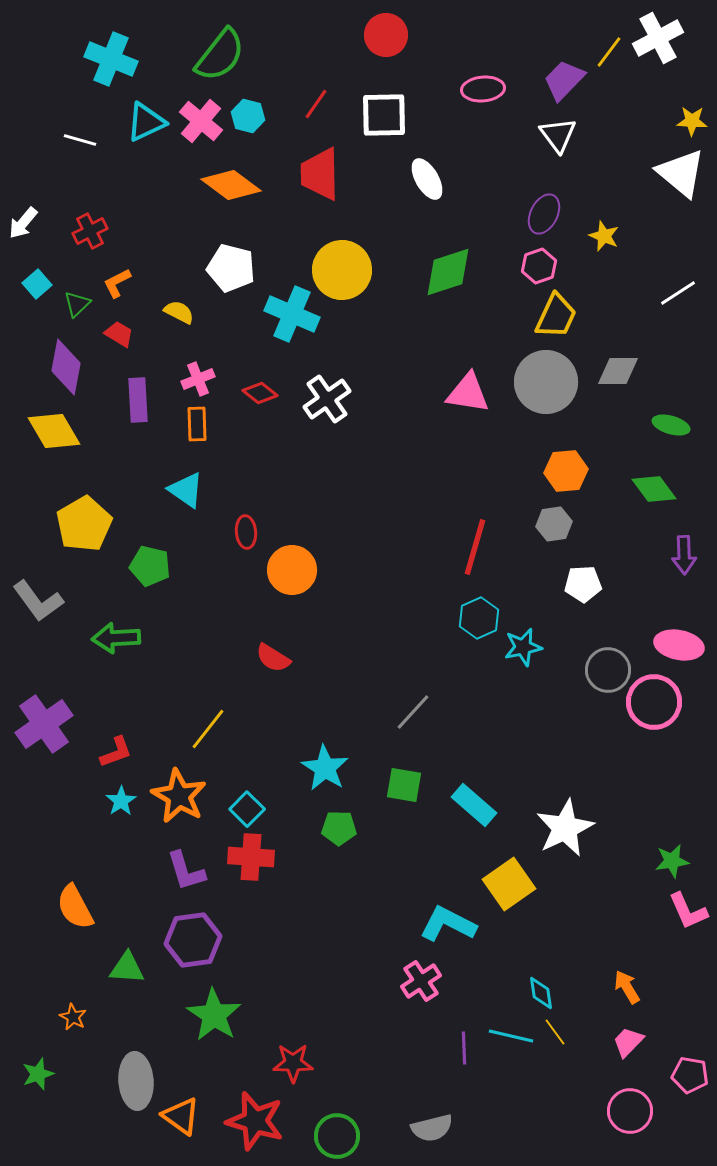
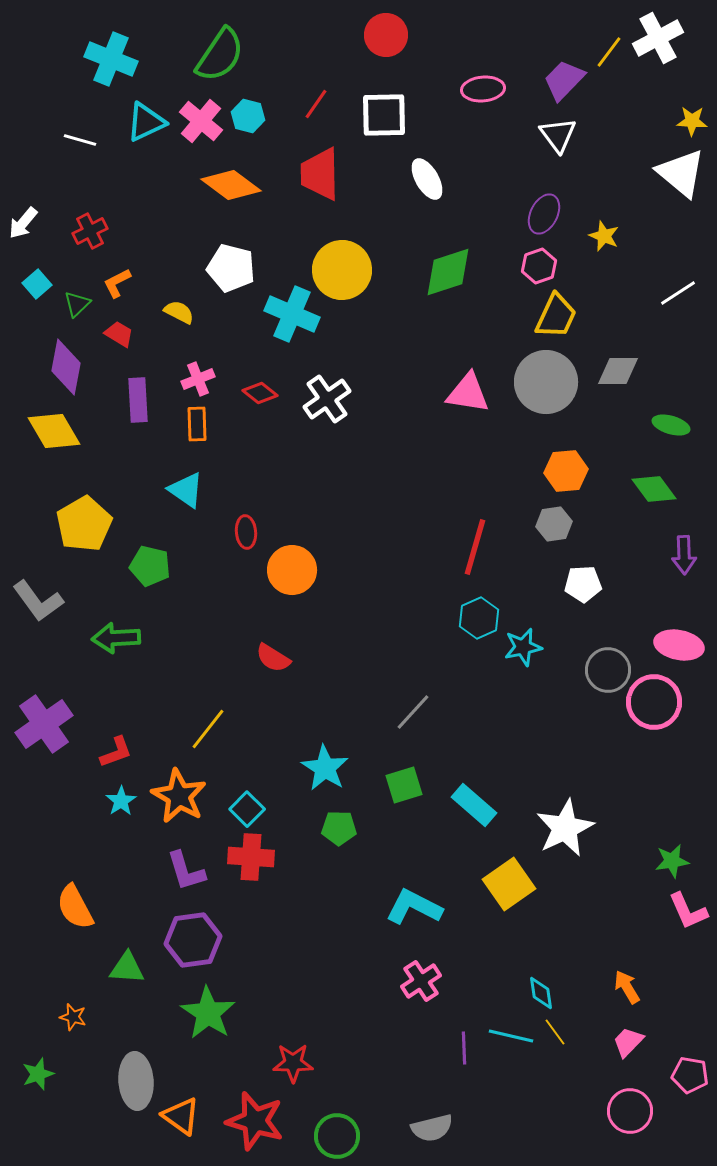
green semicircle at (220, 55): rotated 4 degrees counterclockwise
green square at (404, 785): rotated 27 degrees counterclockwise
cyan L-shape at (448, 924): moved 34 px left, 17 px up
green star at (214, 1015): moved 6 px left, 2 px up
orange star at (73, 1017): rotated 12 degrees counterclockwise
